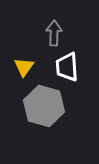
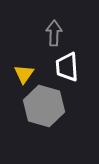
yellow triangle: moved 7 px down
